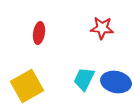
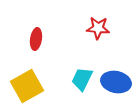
red star: moved 4 px left
red ellipse: moved 3 px left, 6 px down
cyan trapezoid: moved 2 px left
